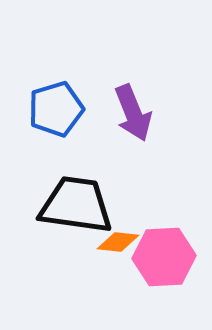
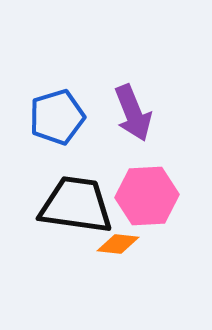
blue pentagon: moved 1 px right, 8 px down
orange diamond: moved 2 px down
pink hexagon: moved 17 px left, 61 px up
